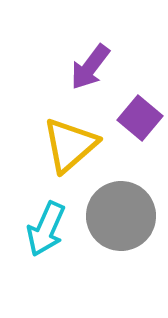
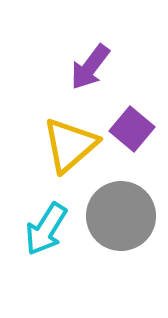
purple square: moved 8 px left, 11 px down
cyan arrow: rotated 8 degrees clockwise
